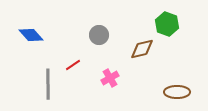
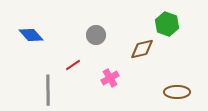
gray circle: moved 3 px left
gray line: moved 6 px down
